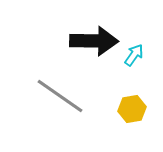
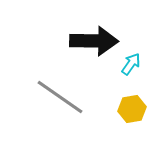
cyan arrow: moved 3 px left, 9 px down
gray line: moved 1 px down
